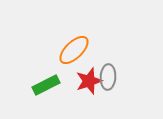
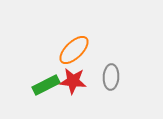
gray ellipse: moved 3 px right
red star: moved 16 px left; rotated 24 degrees clockwise
